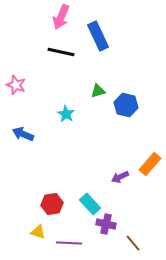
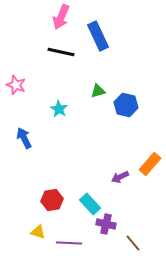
cyan star: moved 7 px left, 5 px up
blue arrow: moved 1 px right, 4 px down; rotated 40 degrees clockwise
red hexagon: moved 4 px up
